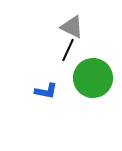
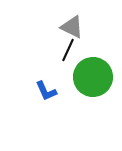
green circle: moved 1 px up
blue L-shape: rotated 55 degrees clockwise
